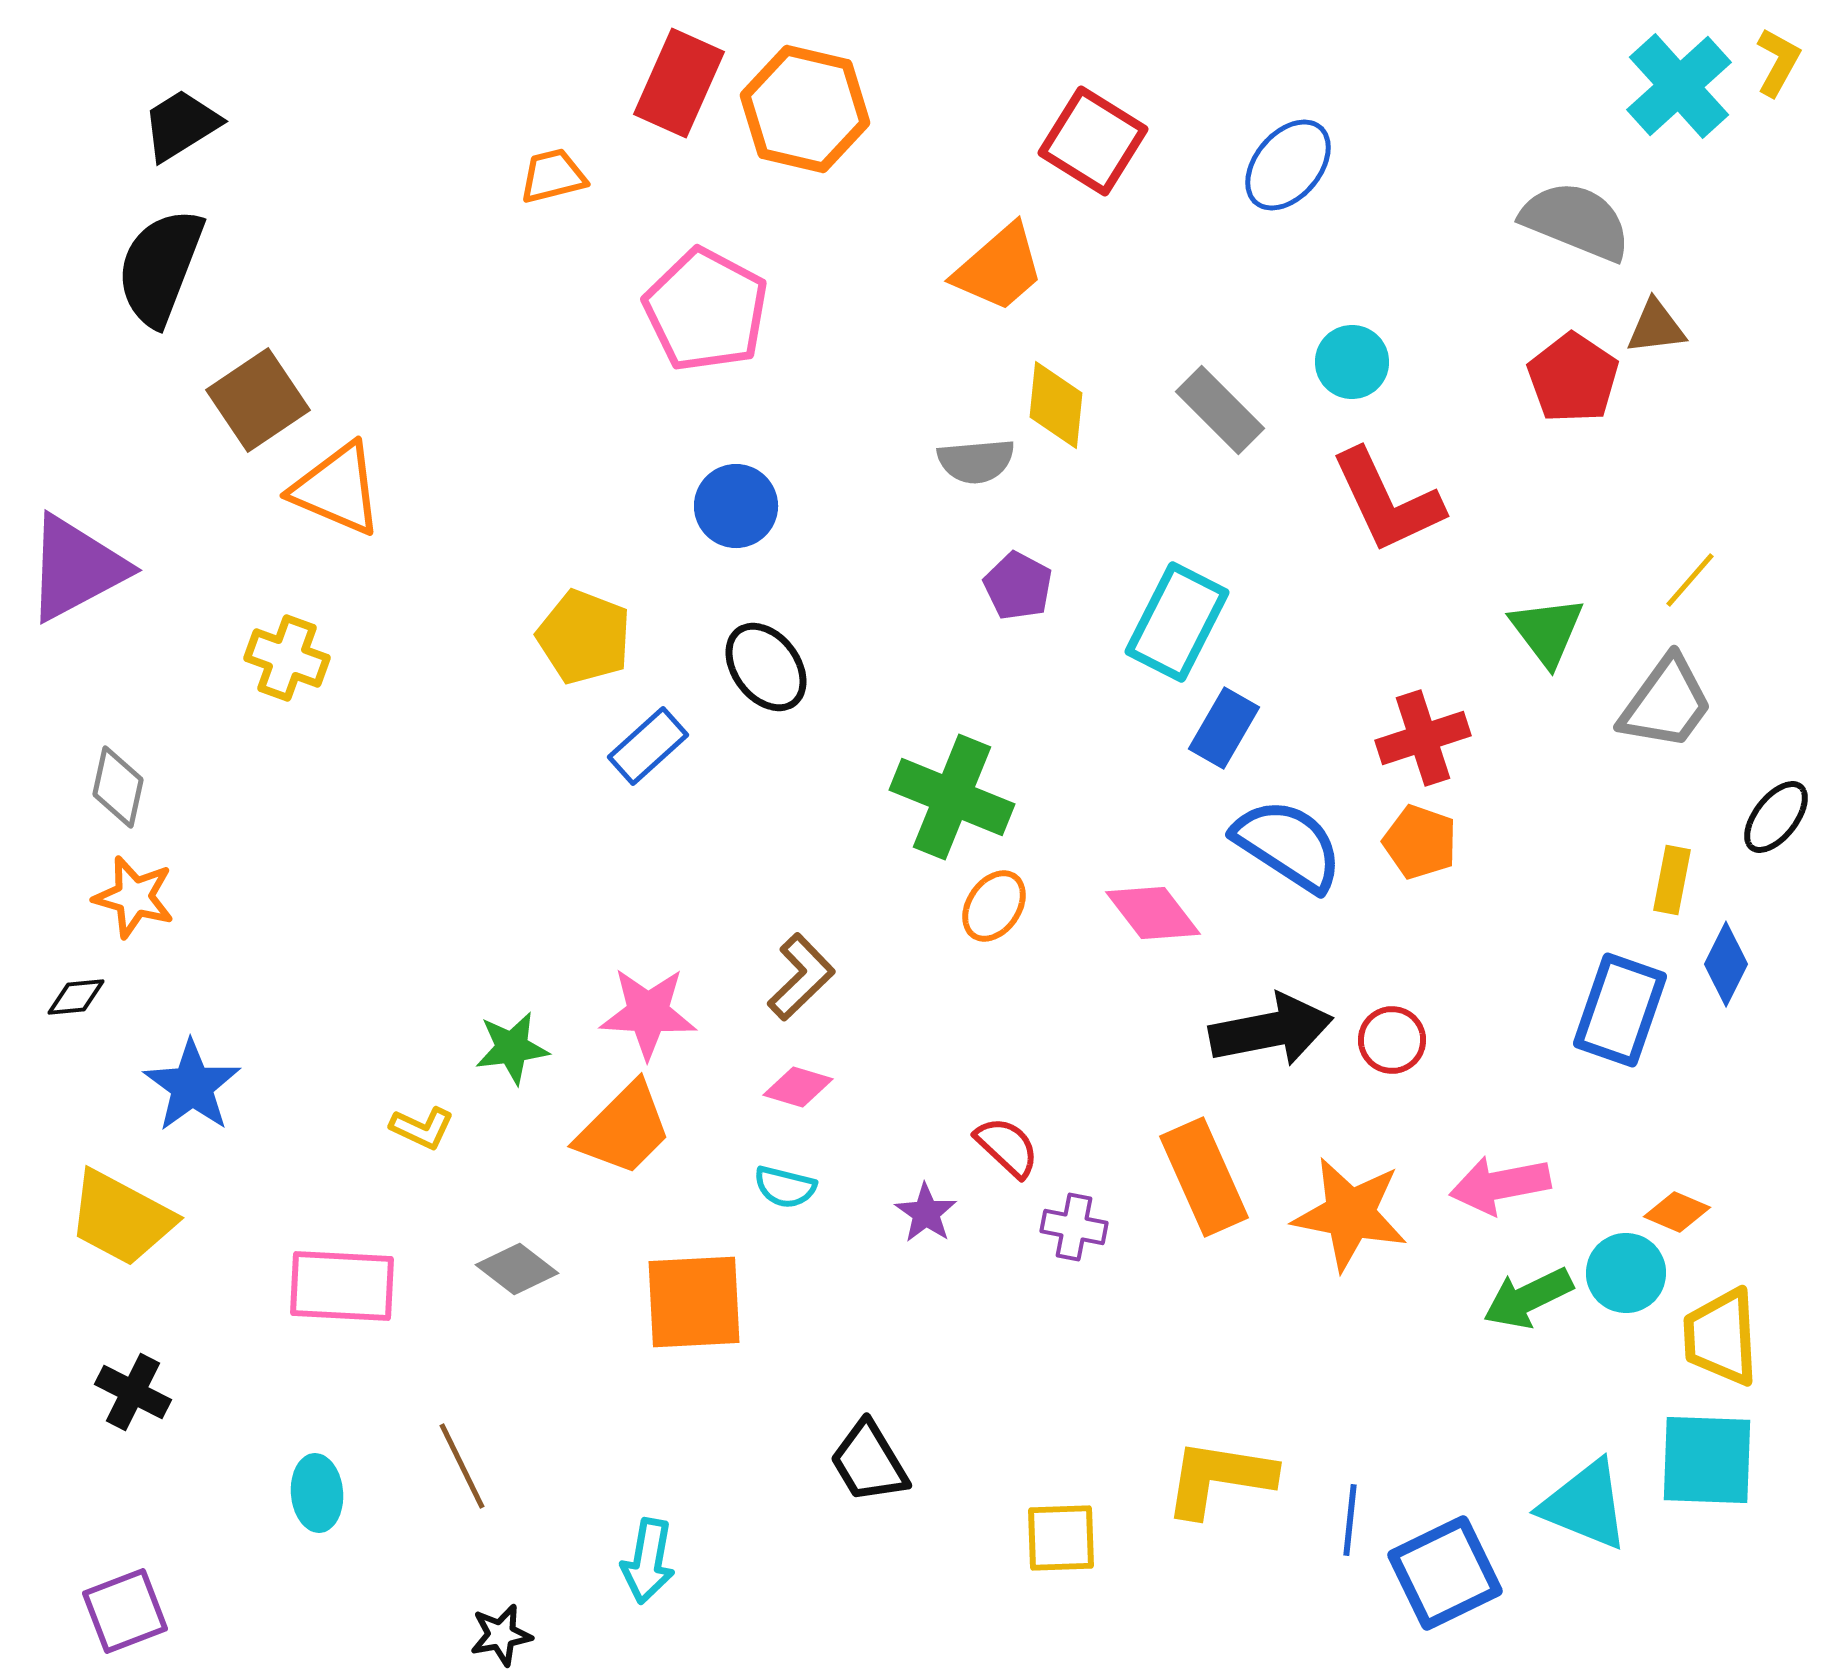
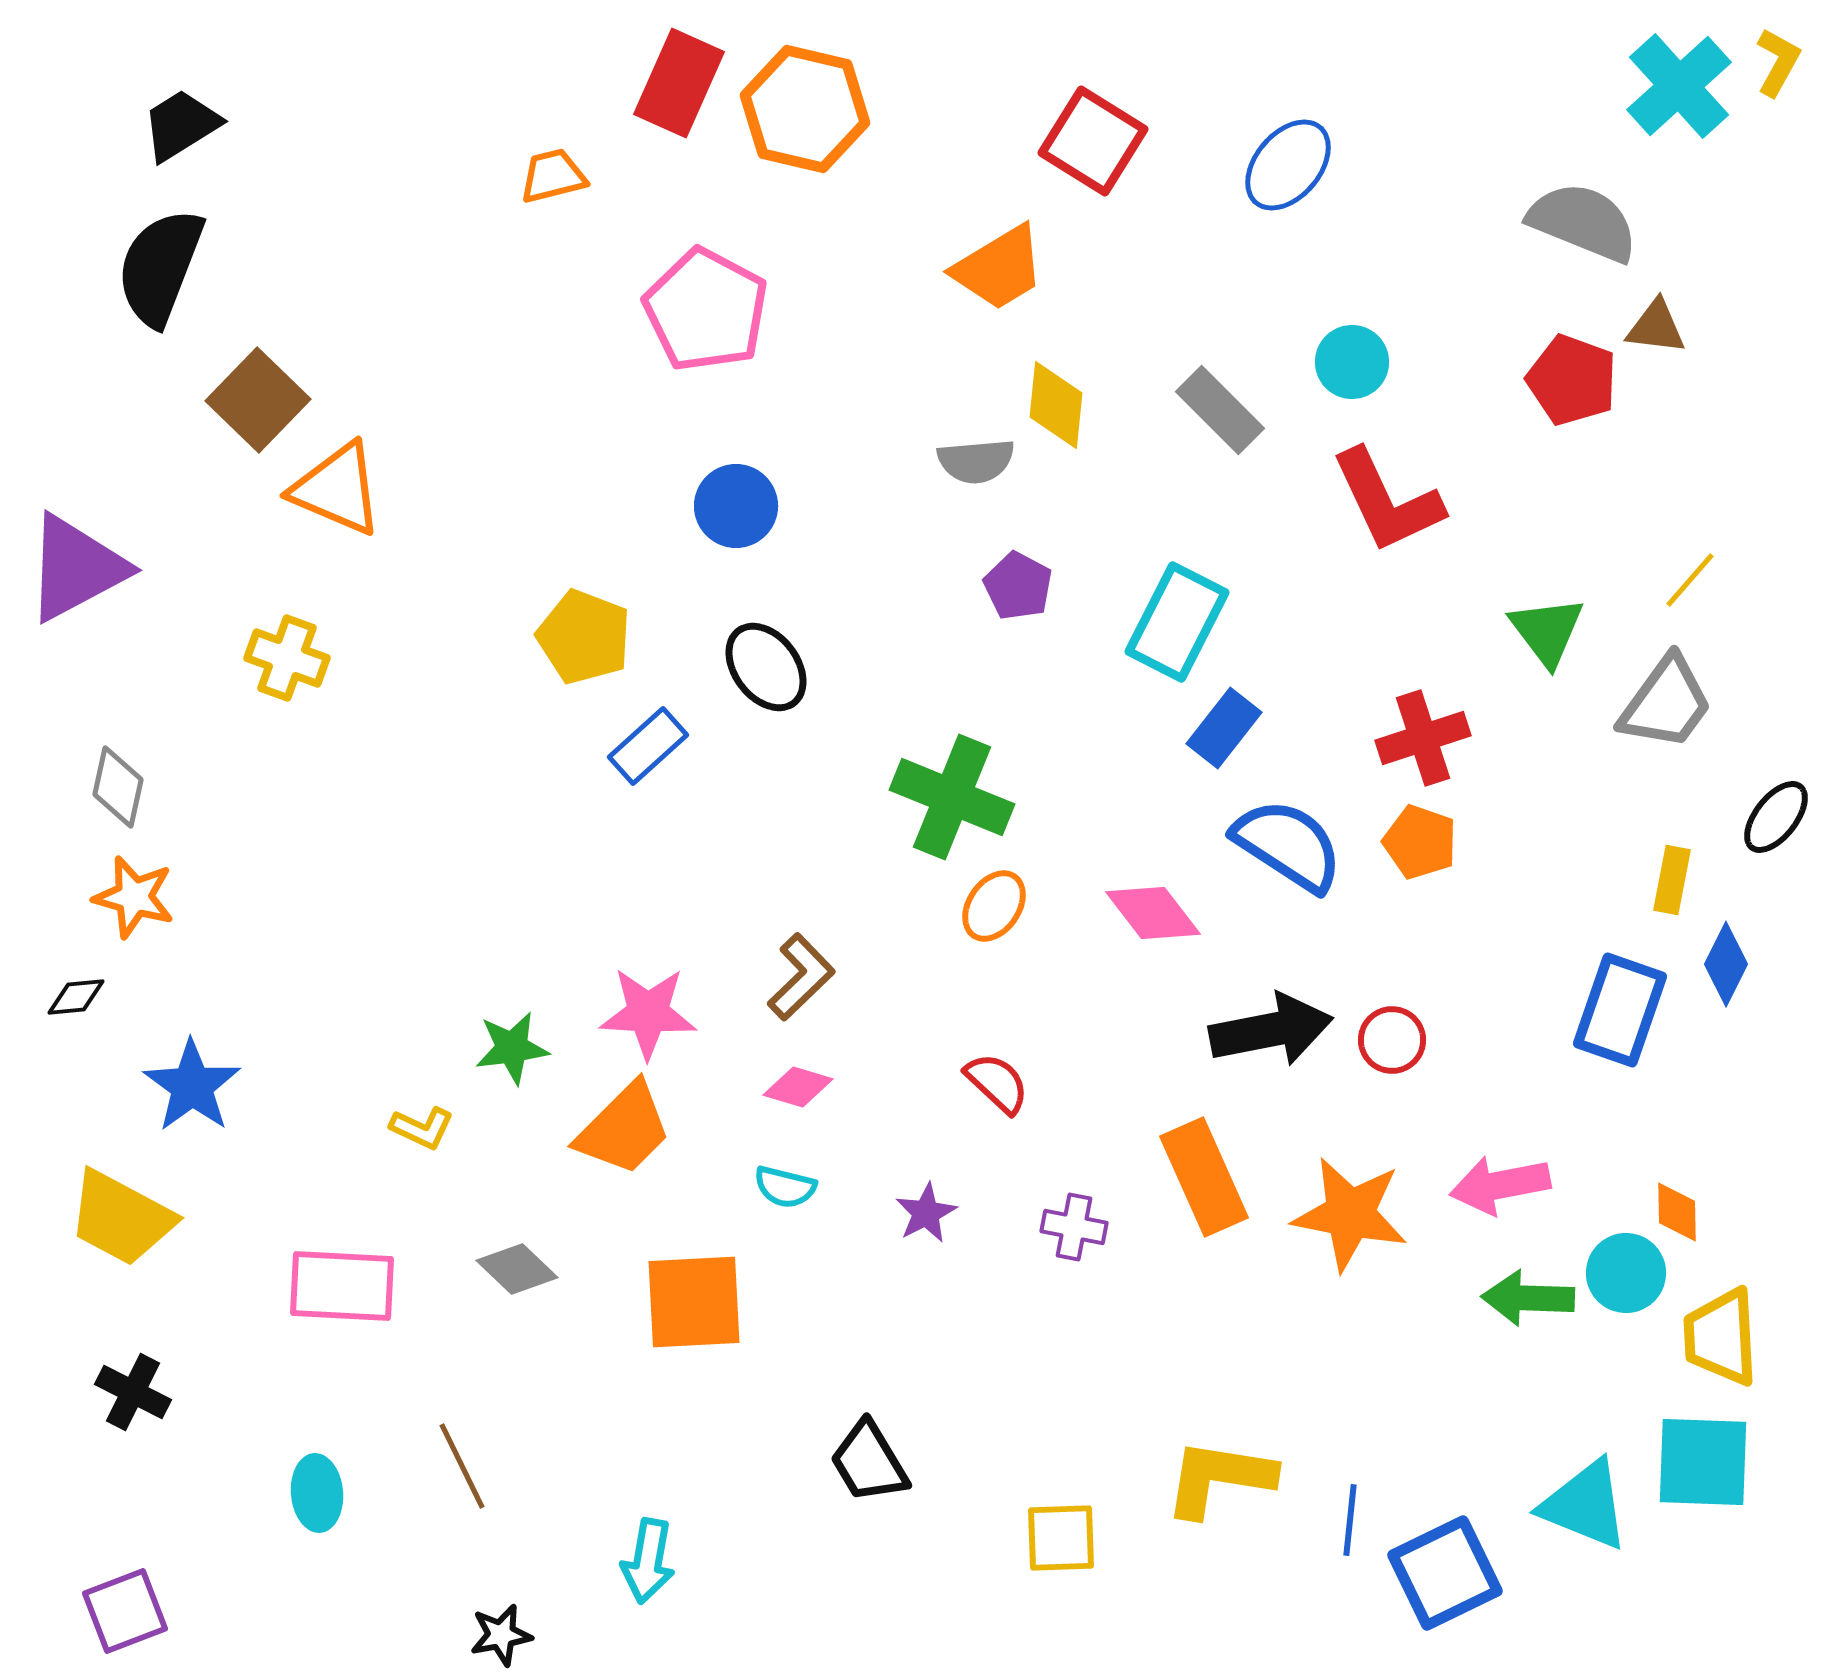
gray semicircle at (1576, 221): moved 7 px right, 1 px down
orange trapezoid at (999, 268): rotated 10 degrees clockwise
brown triangle at (1656, 327): rotated 14 degrees clockwise
red pentagon at (1573, 378): moved 1 px left, 2 px down; rotated 14 degrees counterclockwise
brown square at (258, 400): rotated 12 degrees counterclockwise
blue rectangle at (1224, 728): rotated 8 degrees clockwise
red semicircle at (1007, 1147): moved 10 px left, 64 px up
orange diamond at (1677, 1212): rotated 66 degrees clockwise
purple star at (926, 1213): rotated 10 degrees clockwise
gray diamond at (517, 1269): rotated 6 degrees clockwise
green arrow at (1528, 1298): rotated 28 degrees clockwise
cyan square at (1707, 1460): moved 4 px left, 2 px down
